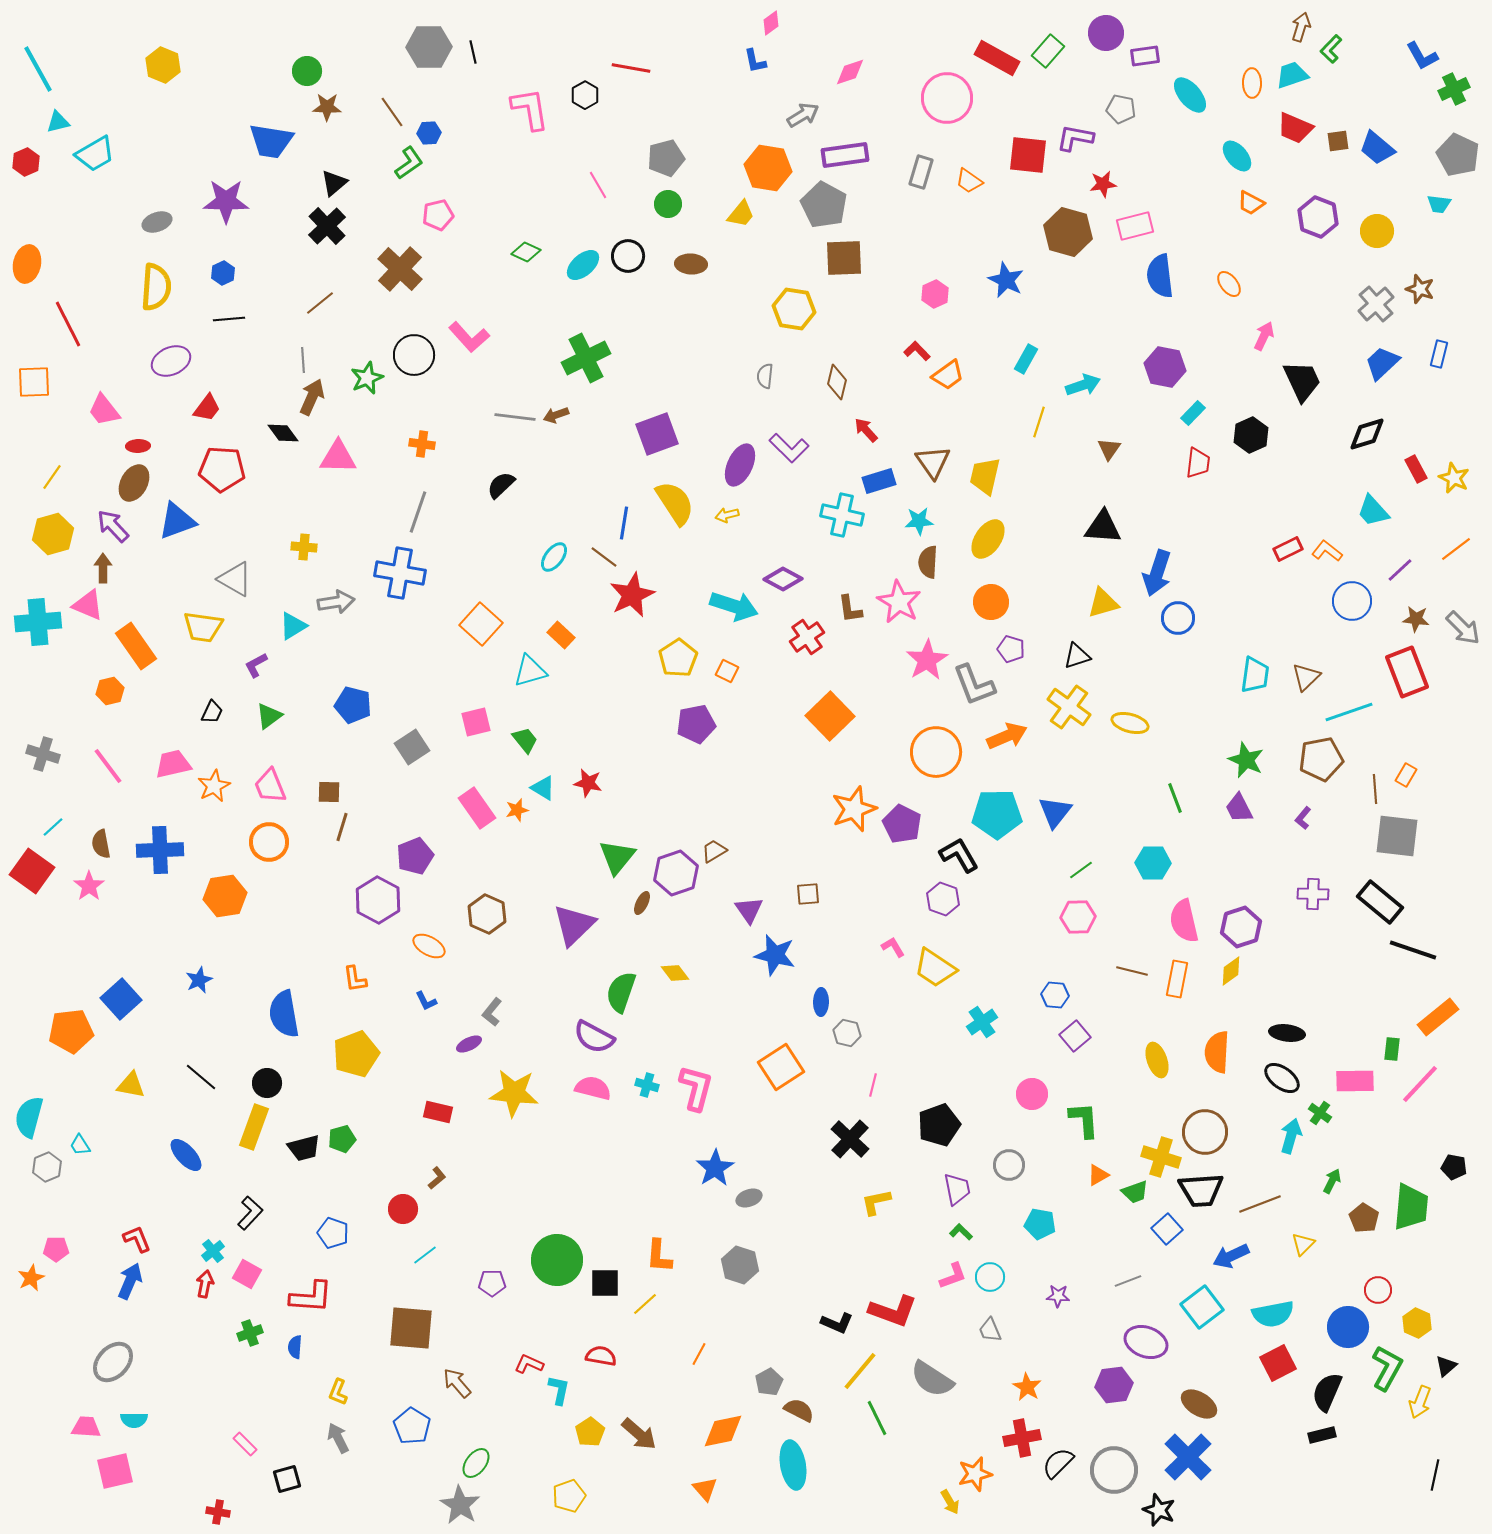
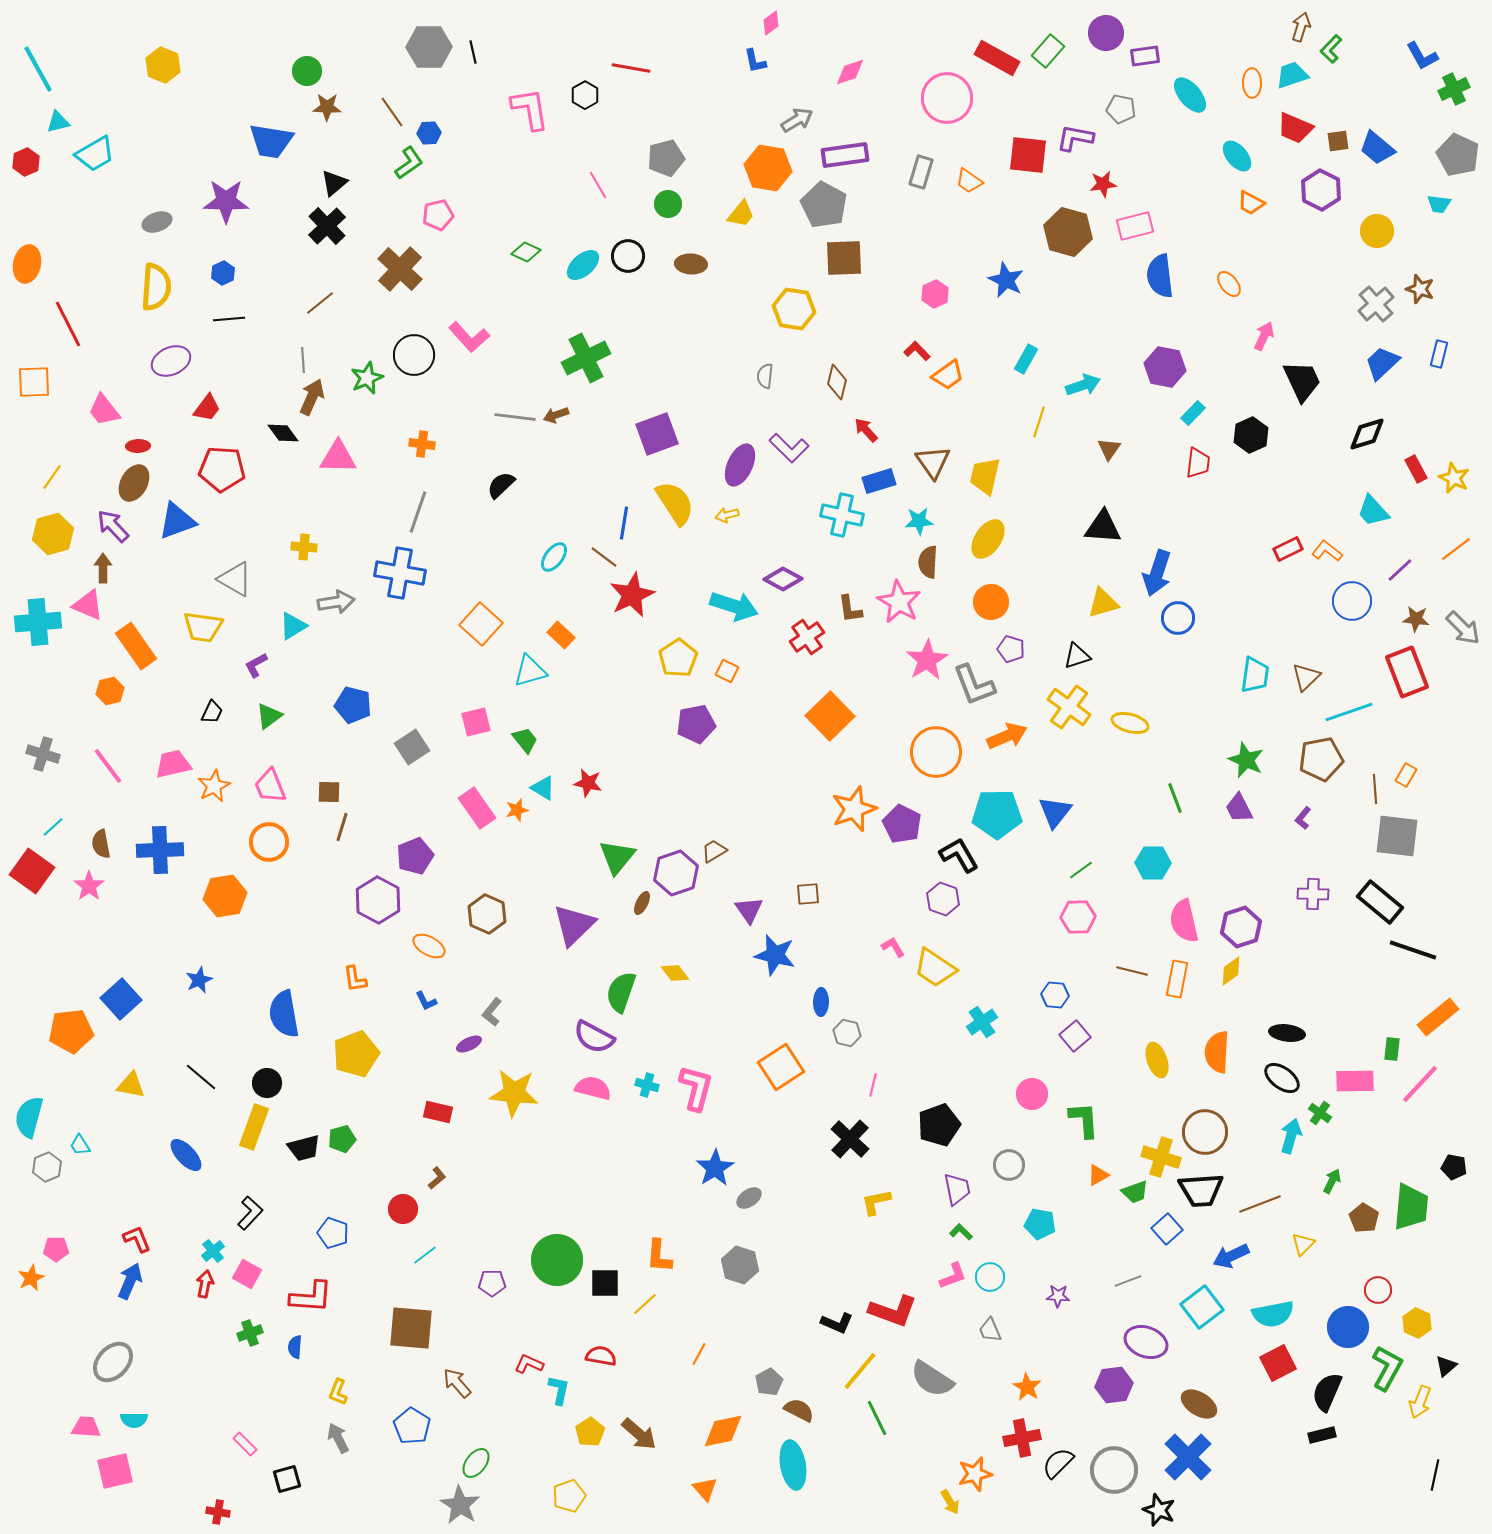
gray arrow at (803, 115): moved 6 px left, 5 px down
purple hexagon at (1318, 217): moved 3 px right, 27 px up; rotated 6 degrees clockwise
gray ellipse at (749, 1198): rotated 15 degrees counterclockwise
